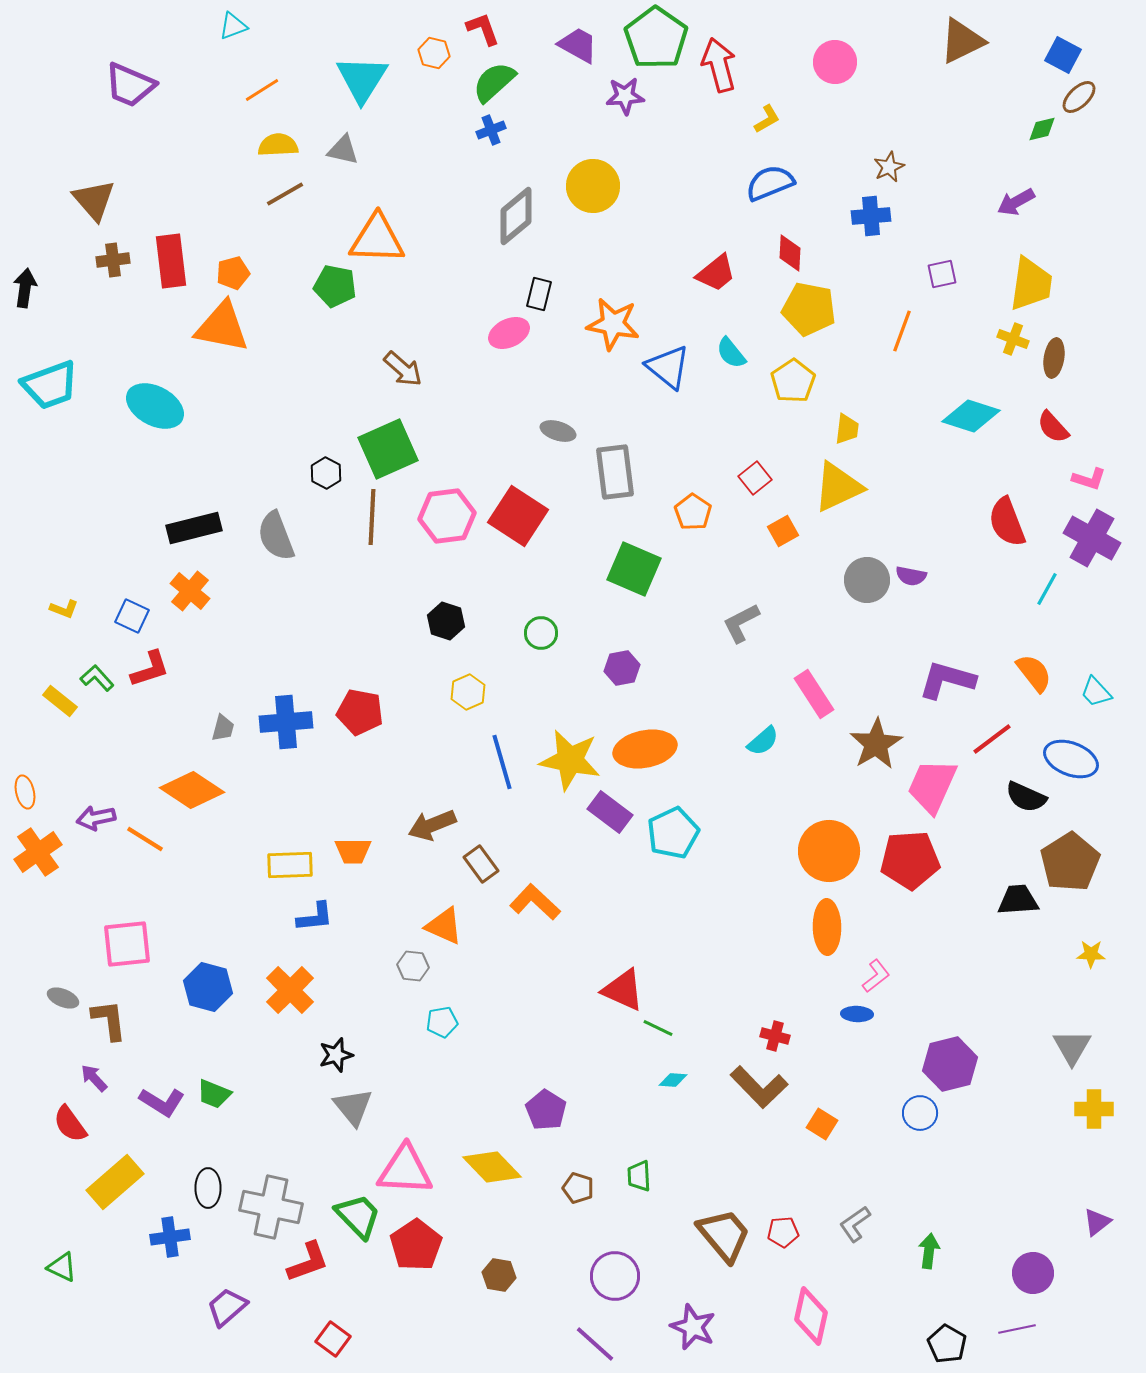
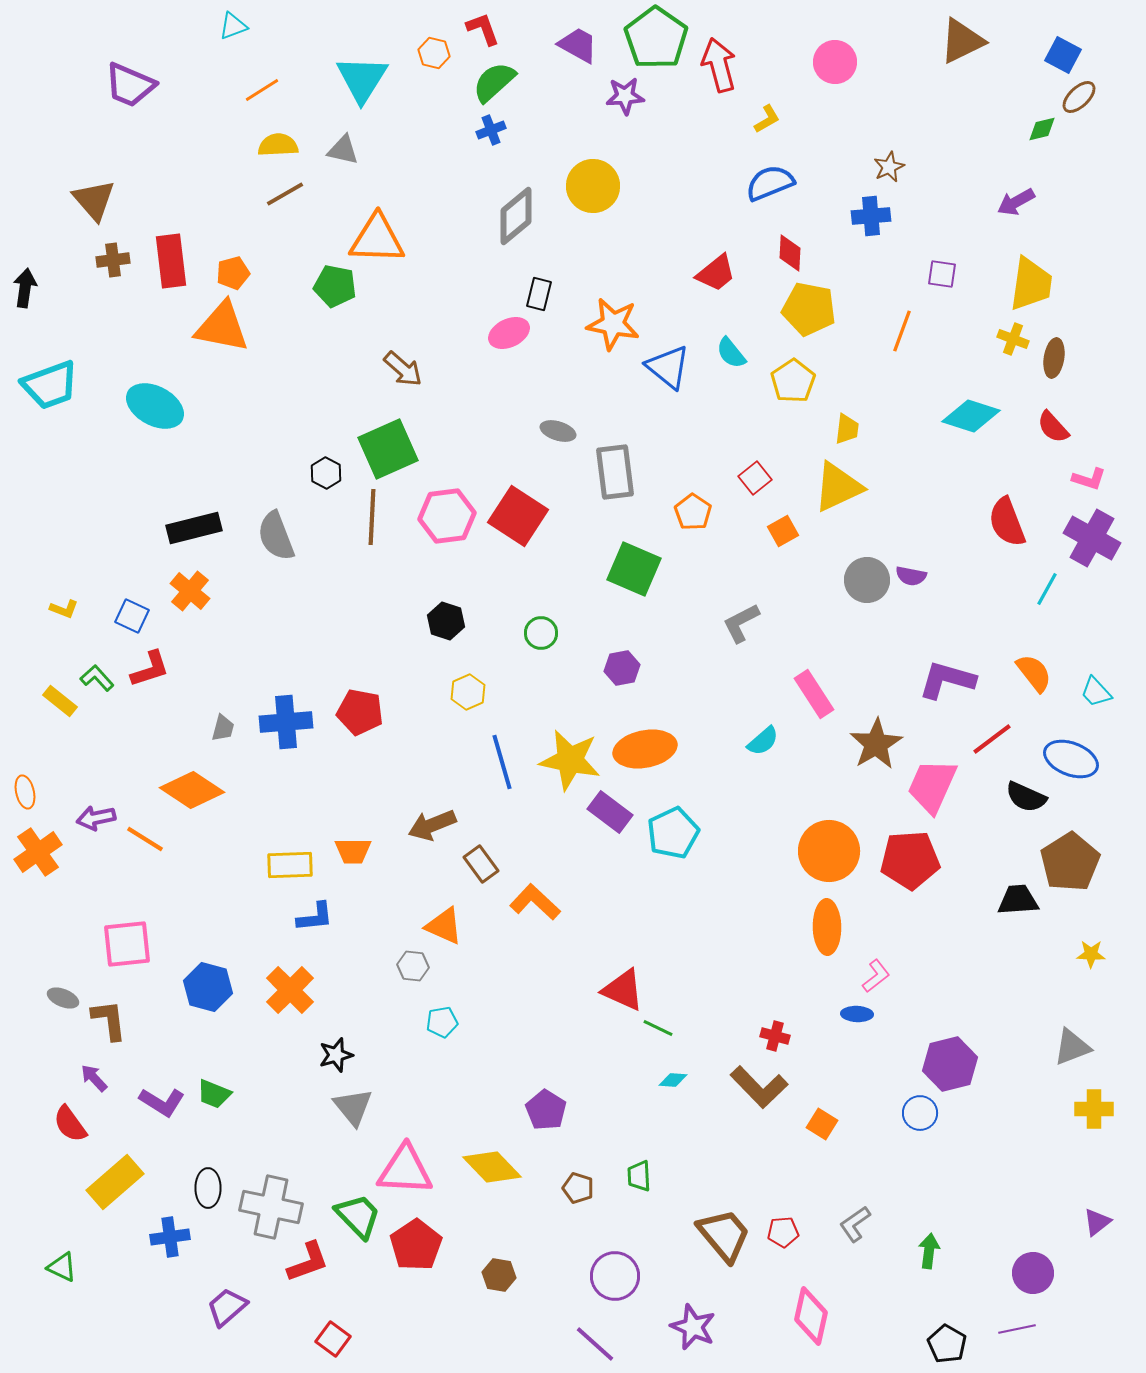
purple square at (942, 274): rotated 20 degrees clockwise
gray triangle at (1072, 1047): rotated 39 degrees clockwise
